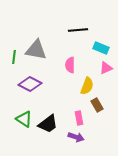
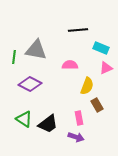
pink semicircle: rotated 91 degrees clockwise
